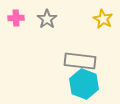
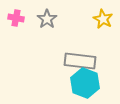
pink cross: rotated 14 degrees clockwise
cyan hexagon: moved 1 px right, 1 px up
